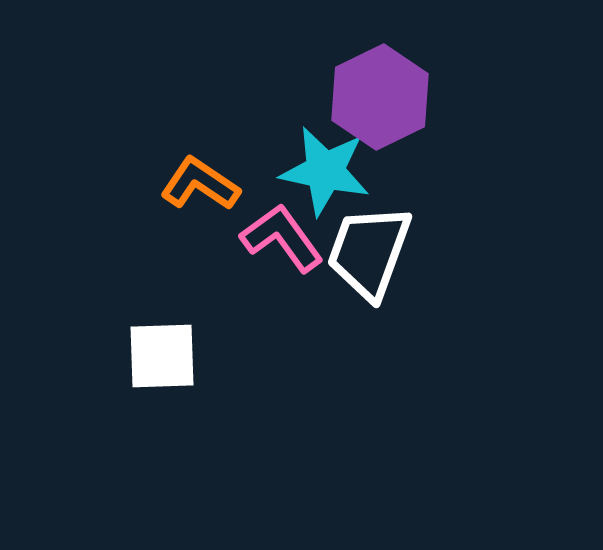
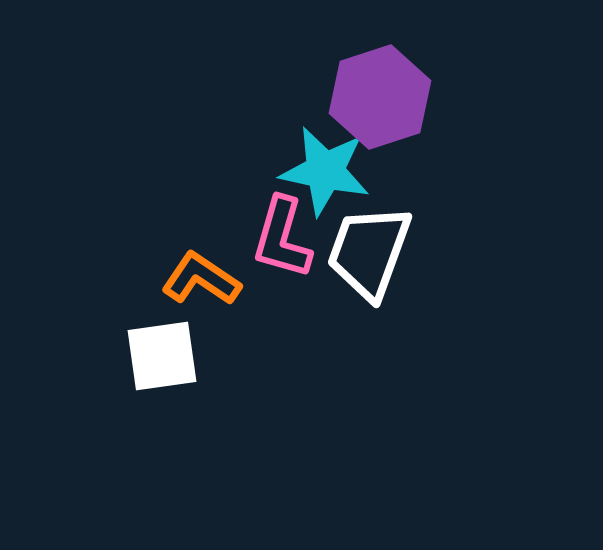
purple hexagon: rotated 8 degrees clockwise
orange L-shape: moved 1 px right, 95 px down
pink L-shape: rotated 128 degrees counterclockwise
white square: rotated 6 degrees counterclockwise
